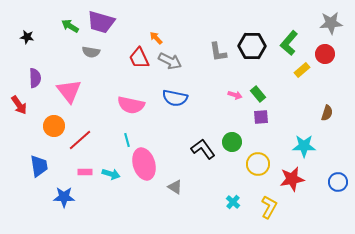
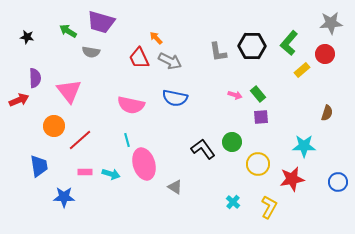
green arrow: moved 2 px left, 5 px down
red arrow: moved 5 px up; rotated 78 degrees counterclockwise
